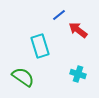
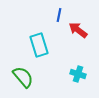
blue line: rotated 40 degrees counterclockwise
cyan rectangle: moved 1 px left, 1 px up
green semicircle: rotated 15 degrees clockwise
